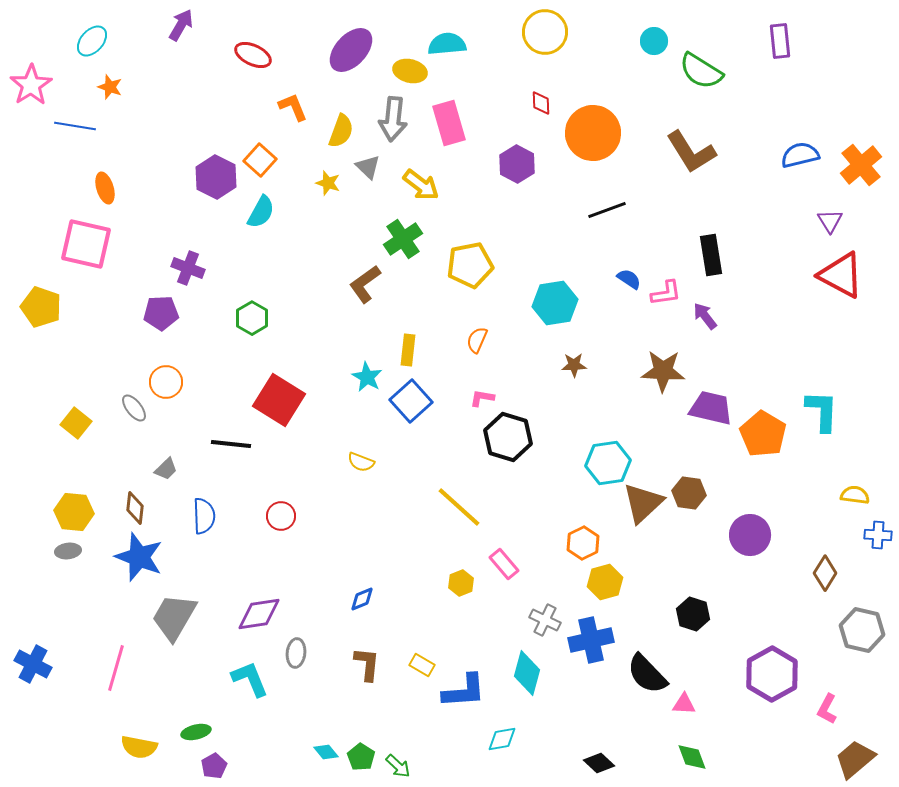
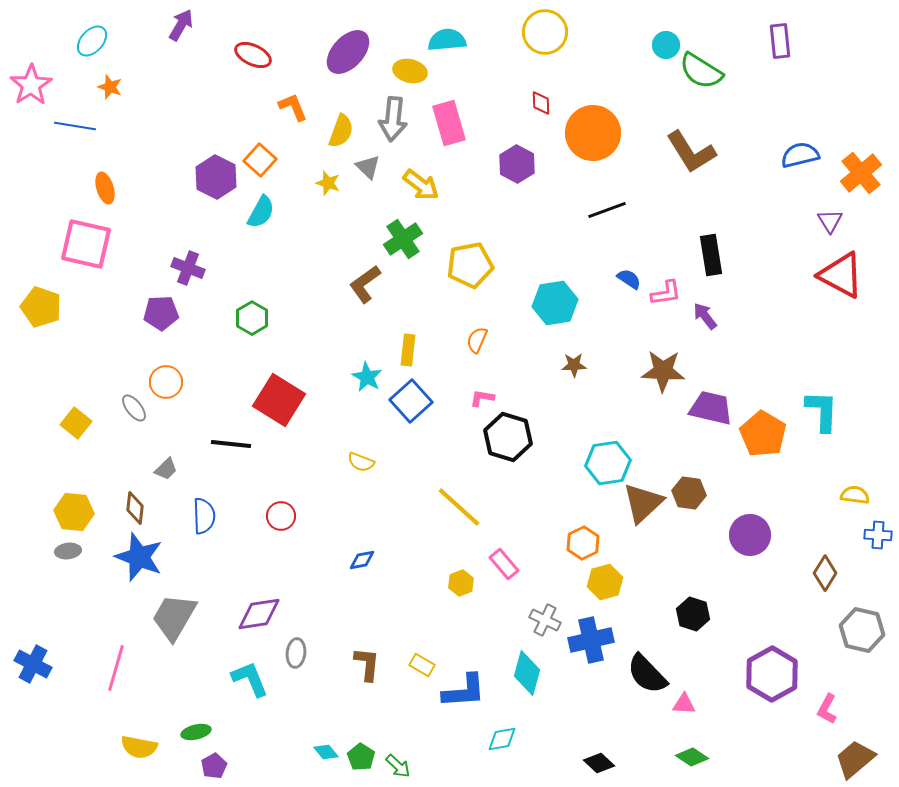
cyan circle at (654, 41): moved 12 px right, 4 px down
cyan semicircle at (447, 44): moved 4 px up
purple ellipse at (351, 50): moved 3 px left, 2 px down
orange cross at (861, 165): moved 8 px down
blue diamond at (362, 599): moved 39 px up; rotated 12 degrees clockwise
green diamond at (692, 757): rotated 36 degrees counterclockwise
